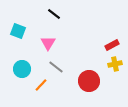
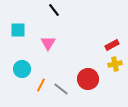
black line: moved 4 px up; rotated 16 degrees clockwise
cyan square: moved 1 px up; rotated 21 degrees counterclockwise
gray line: moved 5 px right, 22 px down
red circle: moved 1 px left, 2 px up
orange line: rotated 16 degrees counterclockwise
